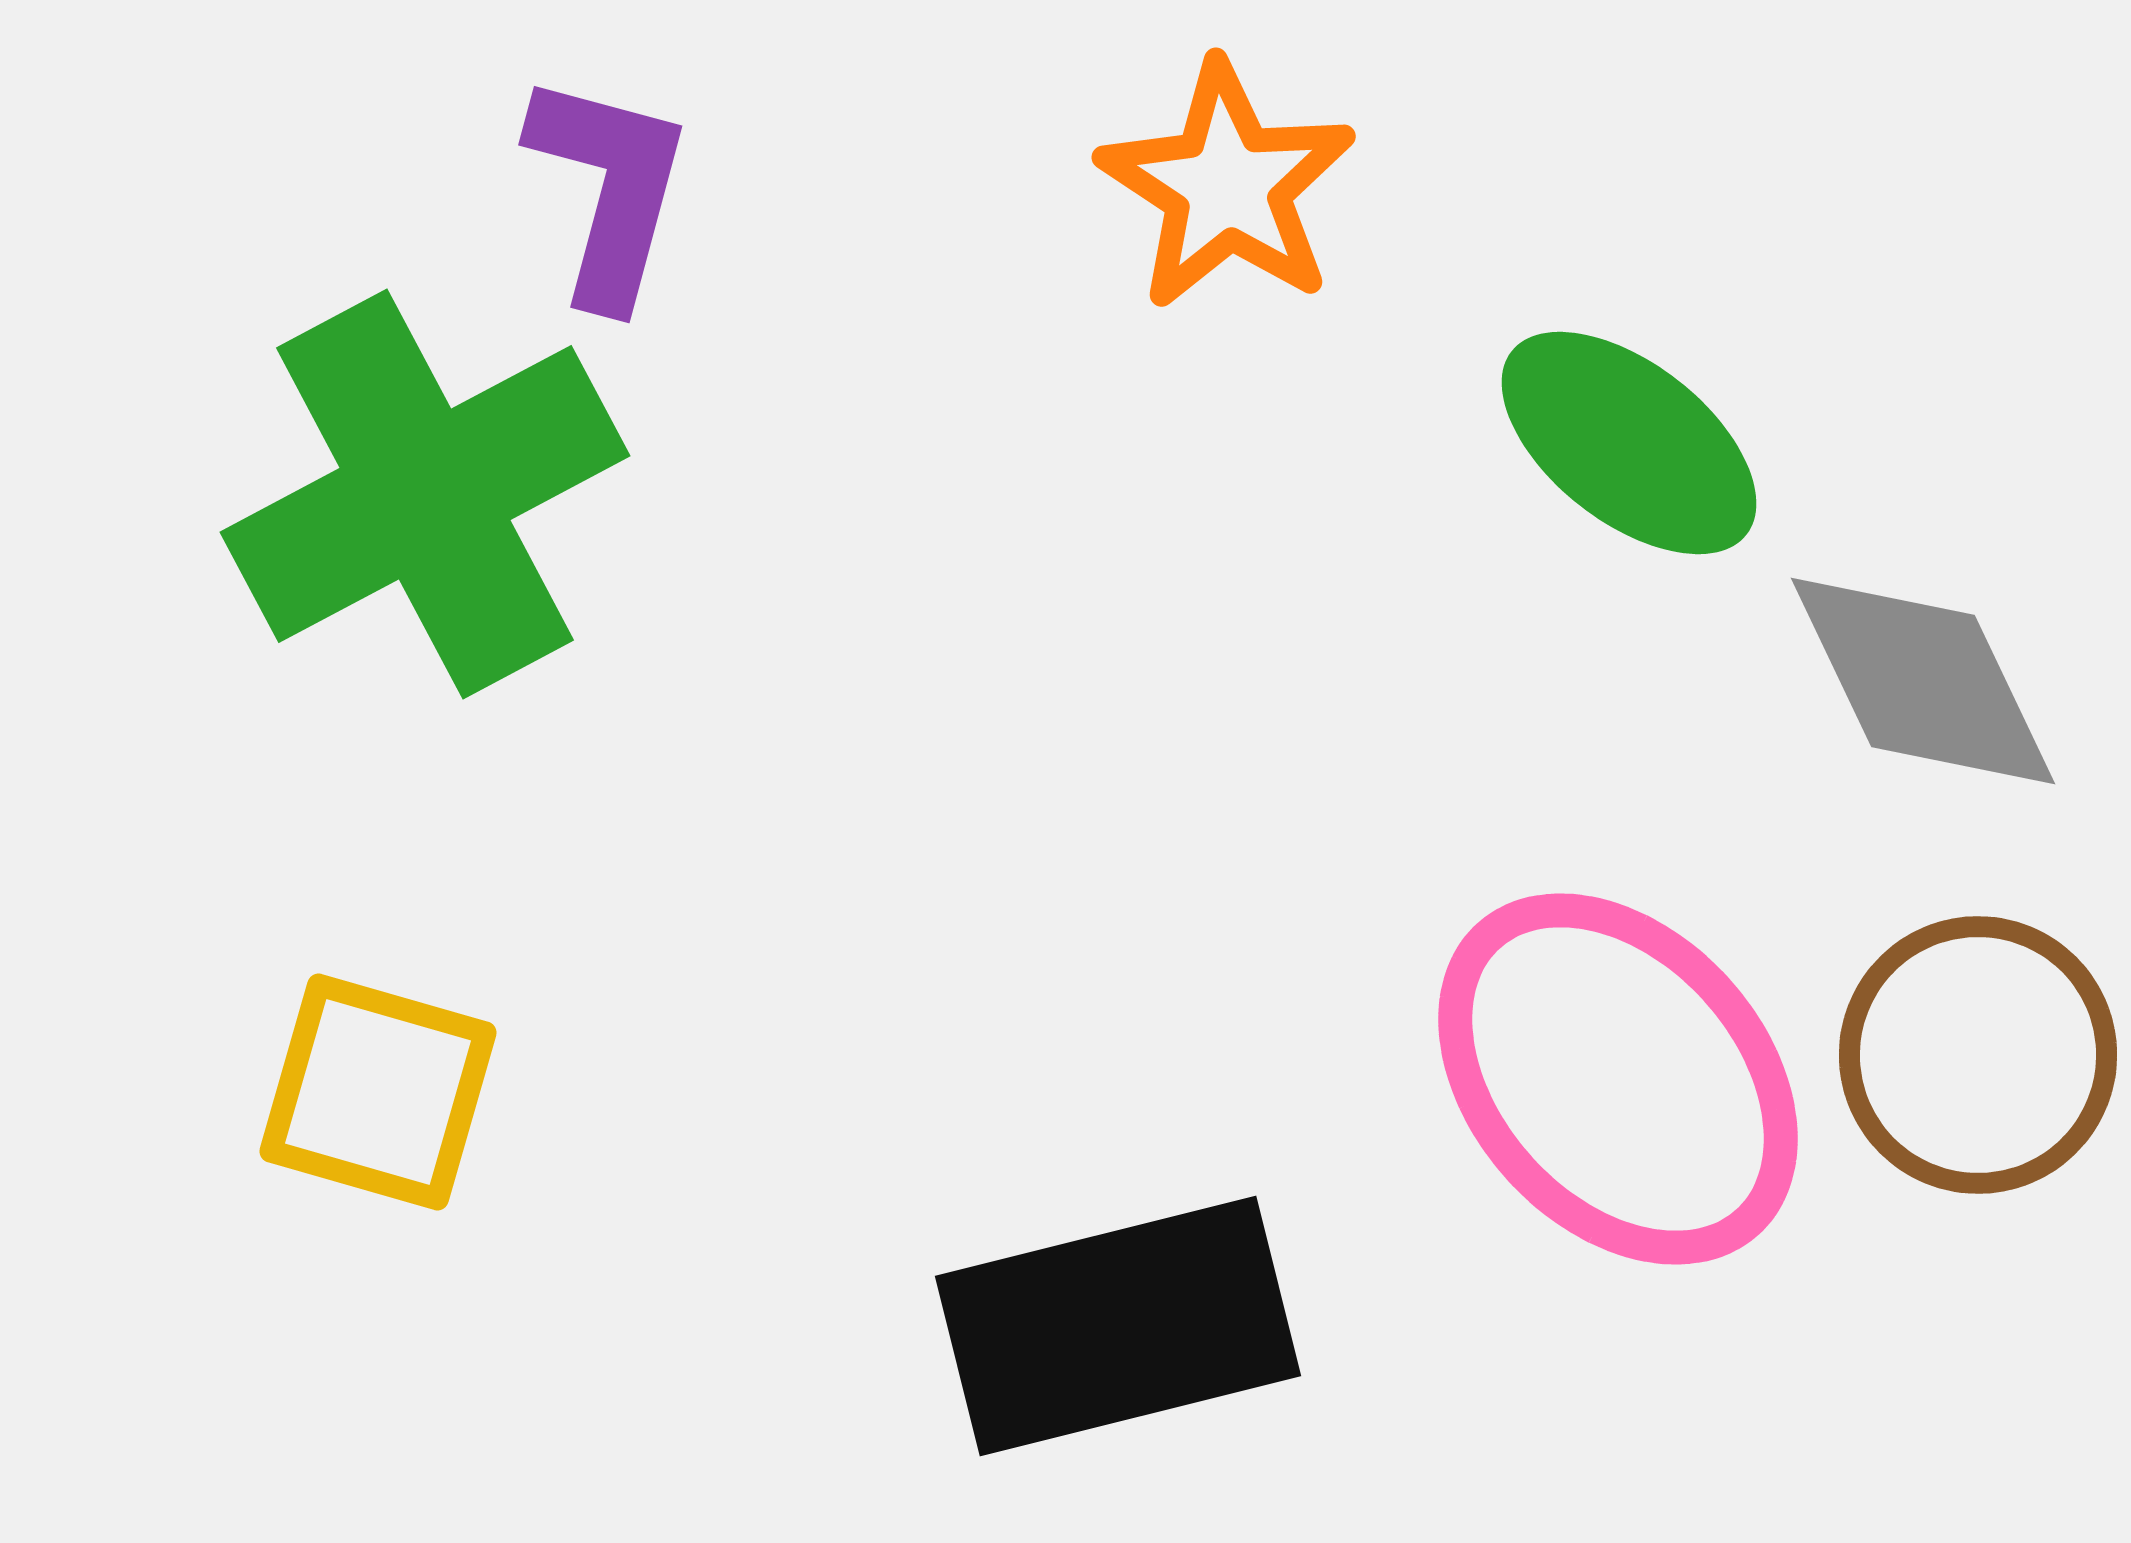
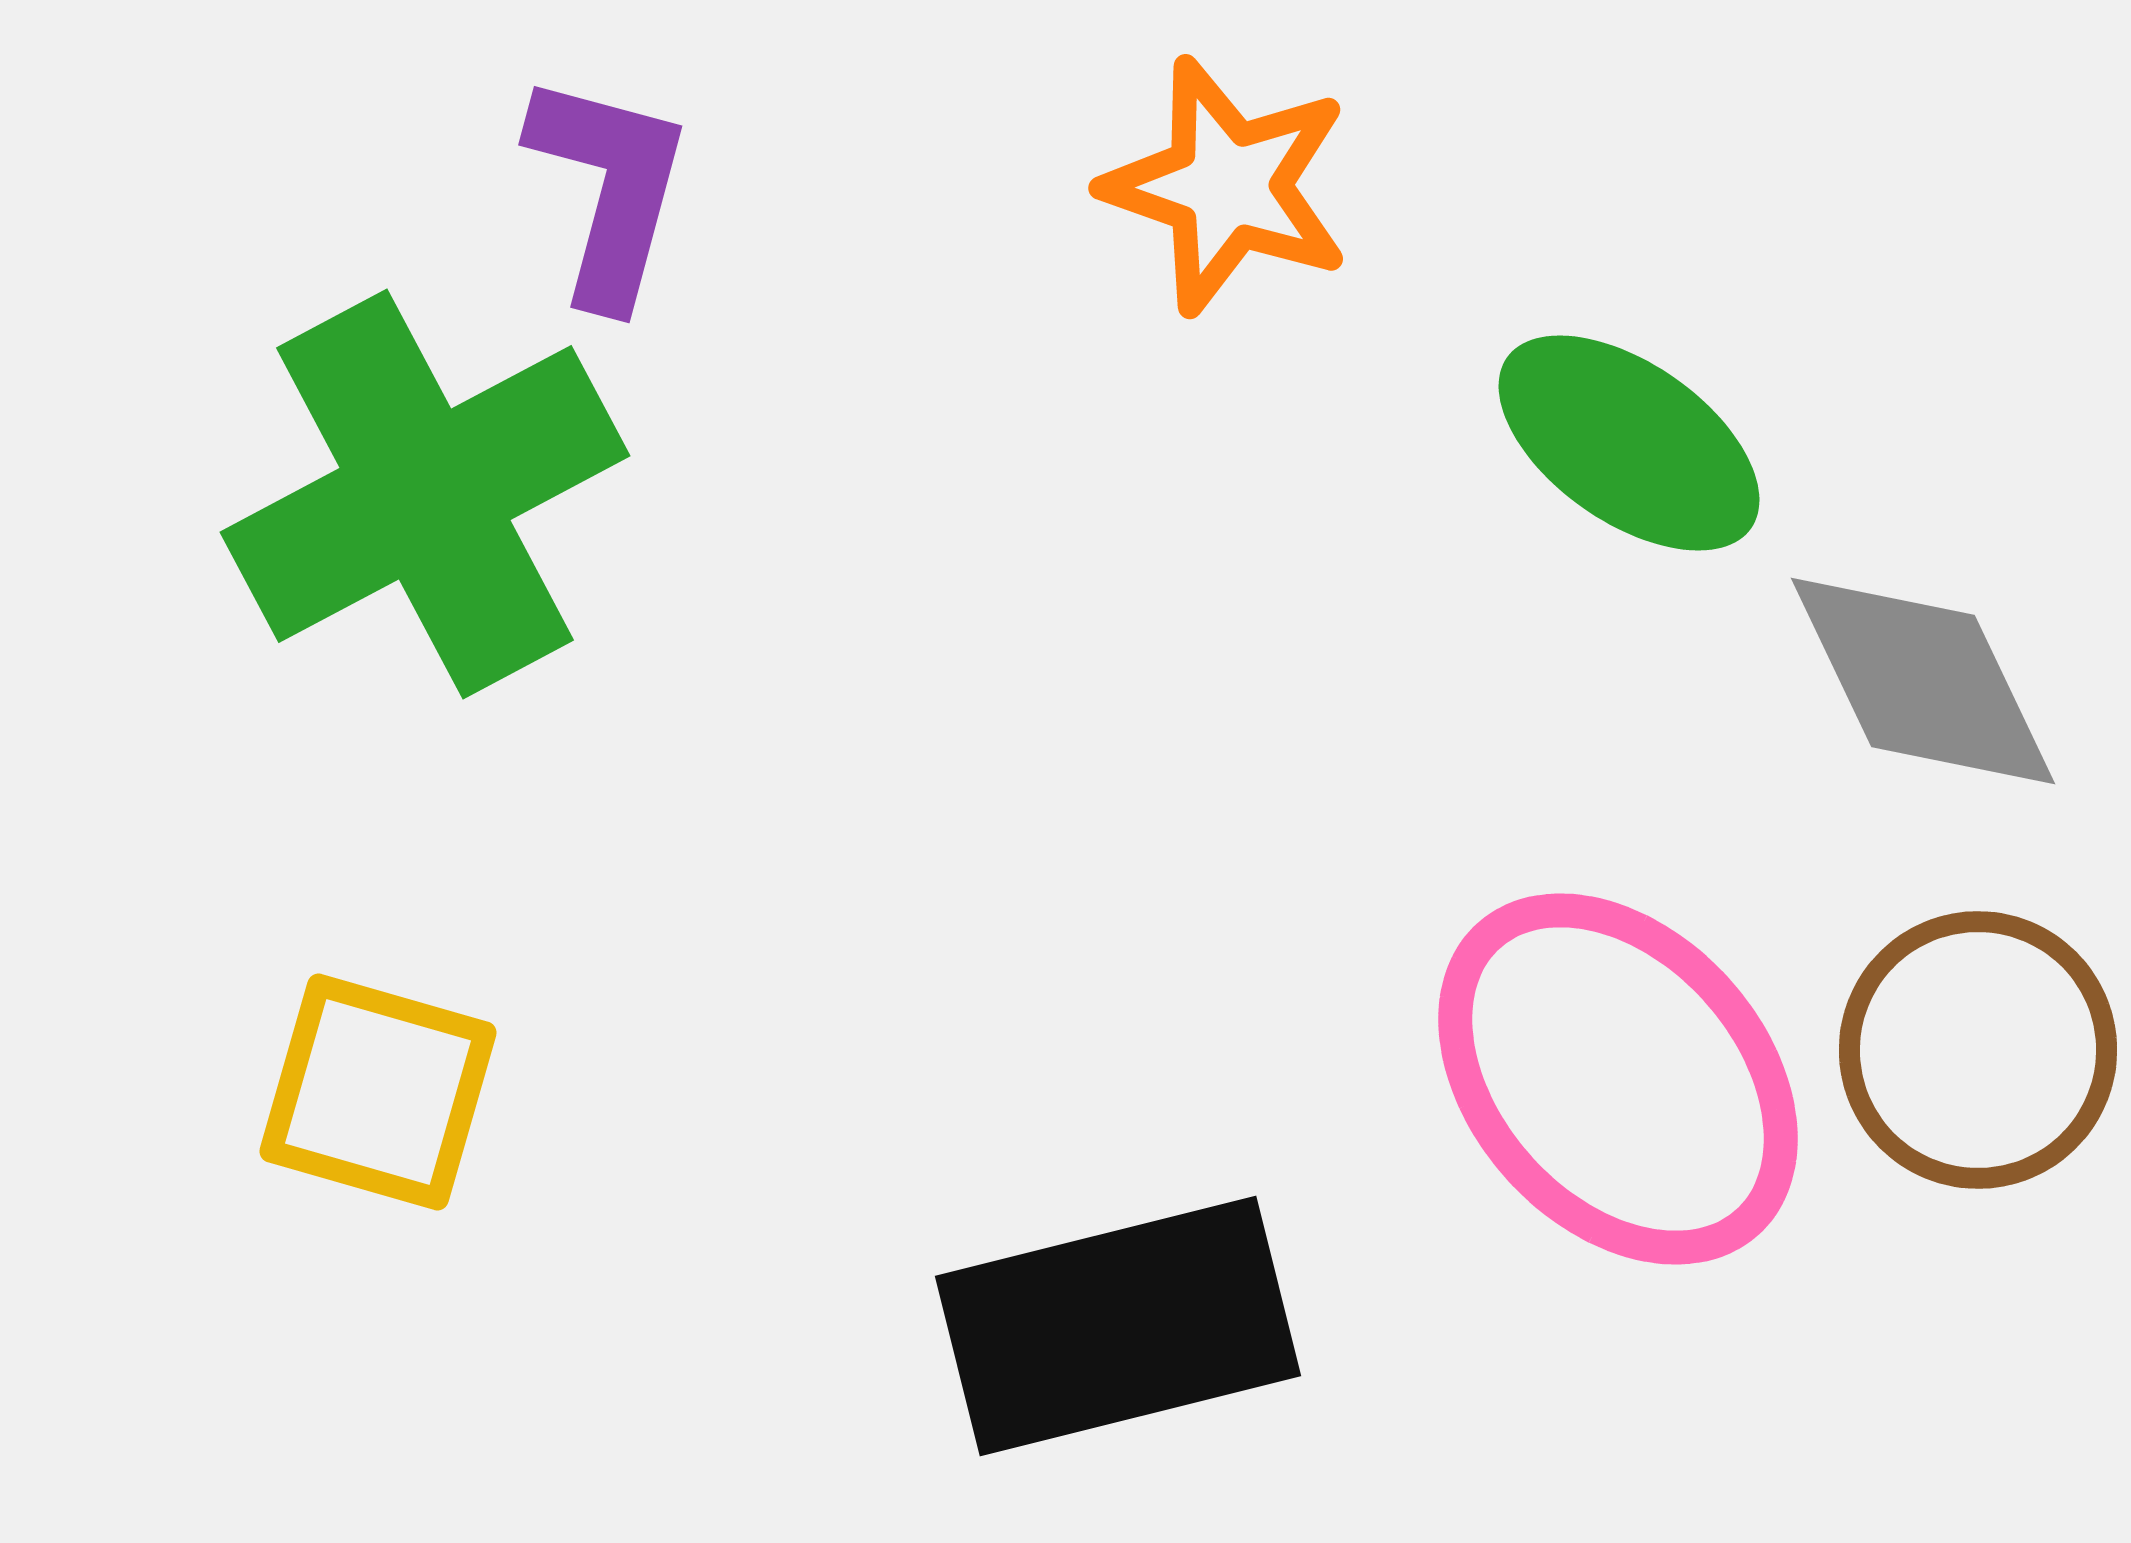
orange star: rotated 14 degrees counterclockwise
green ellipse: rotated 3 degrees counterclockwise
brown circle: moved 5 px up
